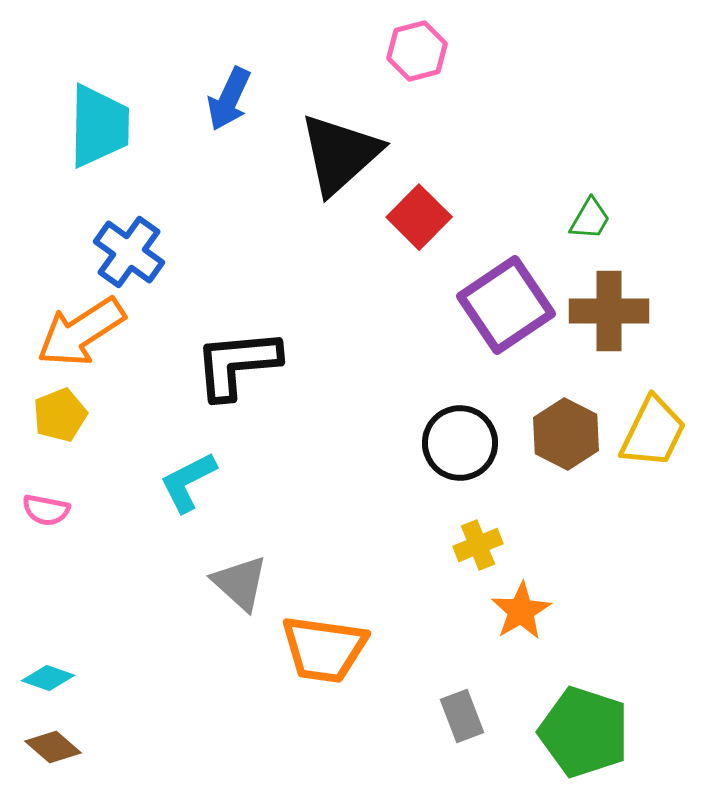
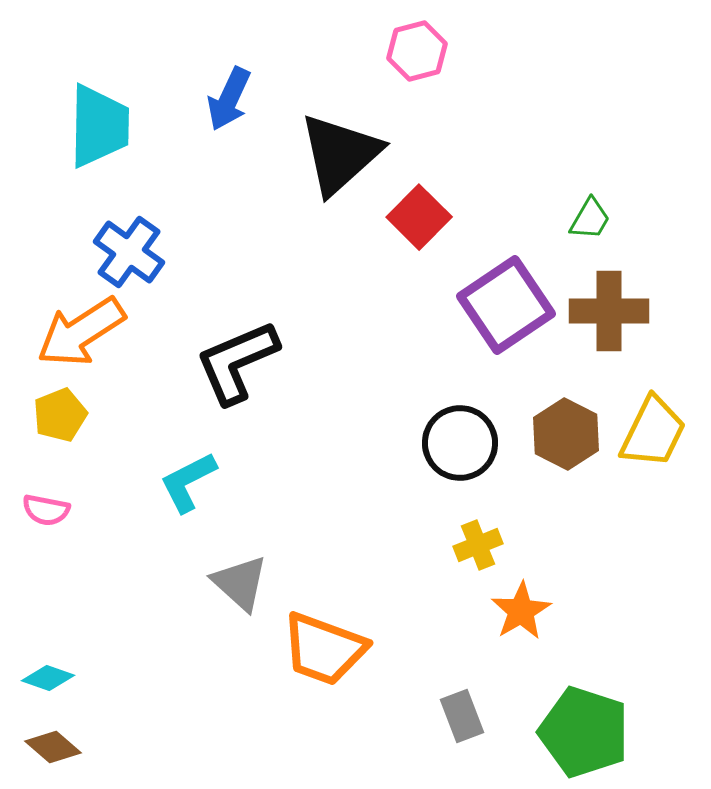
black L-shape: moved 2 px up; rotated 18 degrees counterclockwise
orange trapezoid: rotated 12 degrees clockwise
